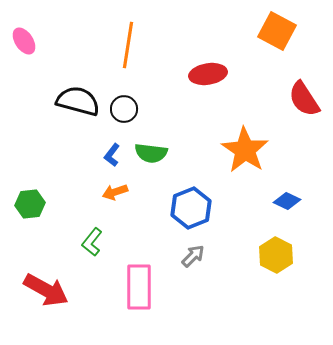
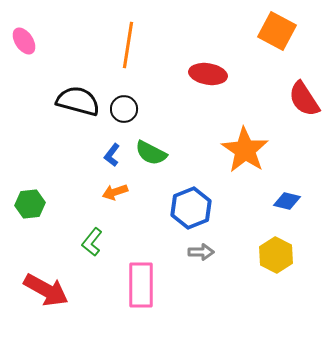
red ellipse: rotated 18 degrees clockwise
green semicircle: rotated 20 degrees clockwise
blue diamond: rotated 12 degrees counterclockwise
gray arrow: moved 8 px right, 4 px up; rotated 45 degrees clockwise
pink rectangle: moved 2 px right, 2 px up
